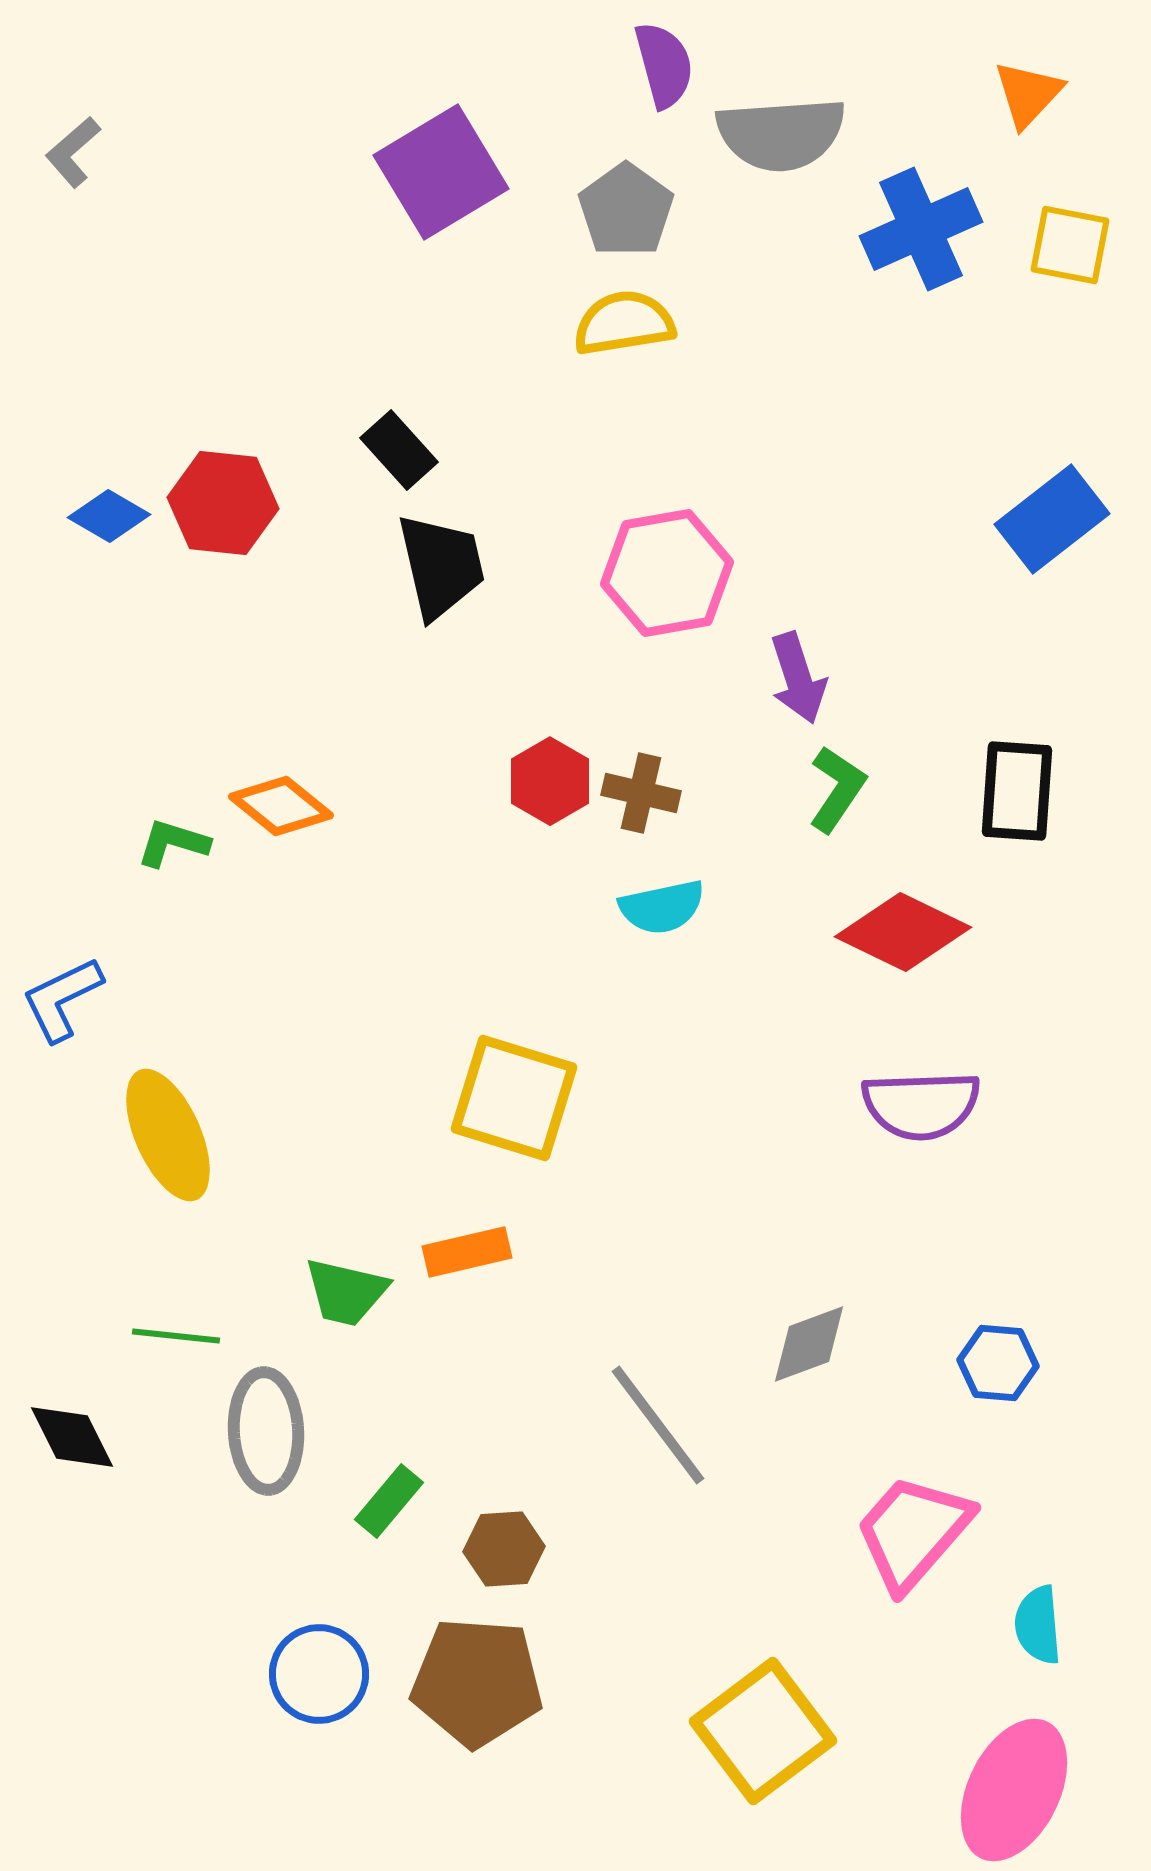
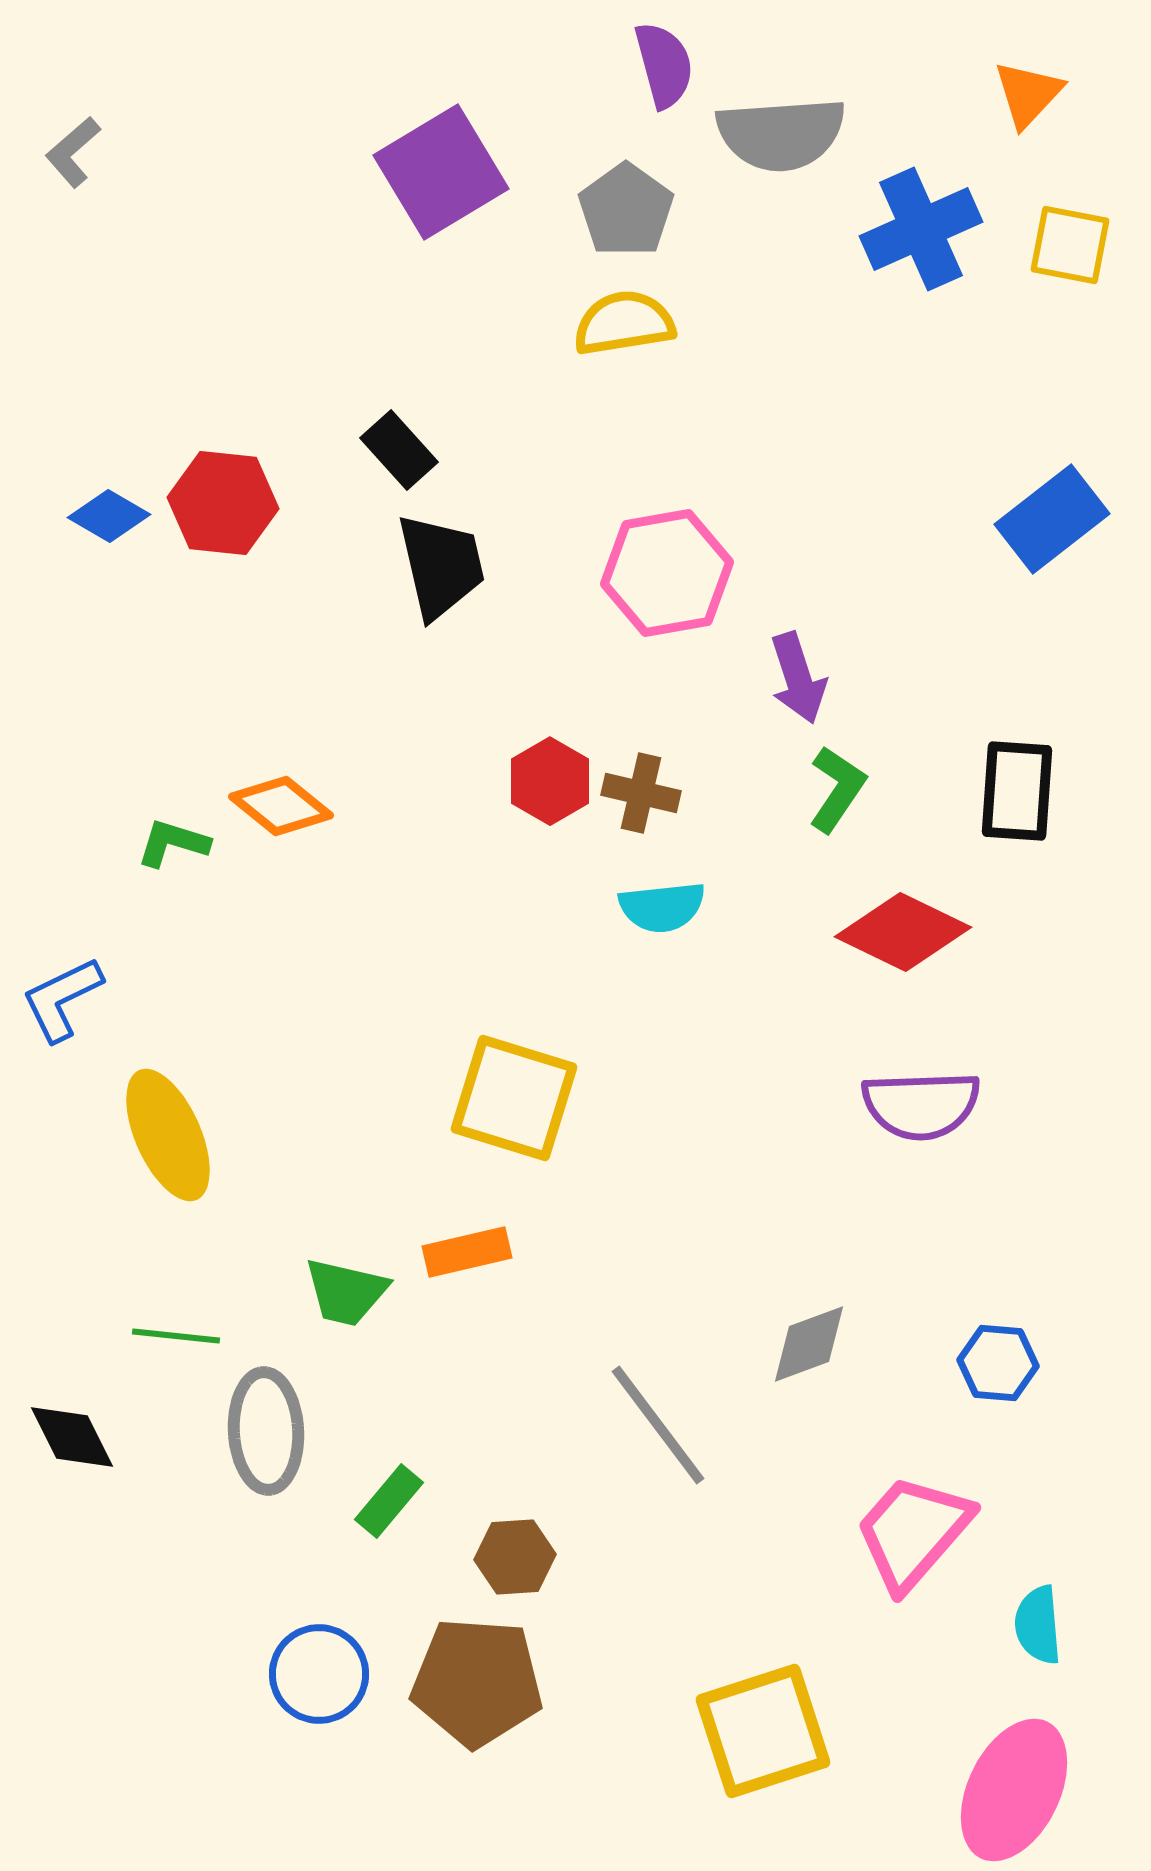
cyan semicircle at (662, 907): rotated 6 degrees clockwise
brown hexagon at (504, 1549): moved 11 px right, 8 px down
yellow square at (763, 1731): rotated 19 degrees clockwise
